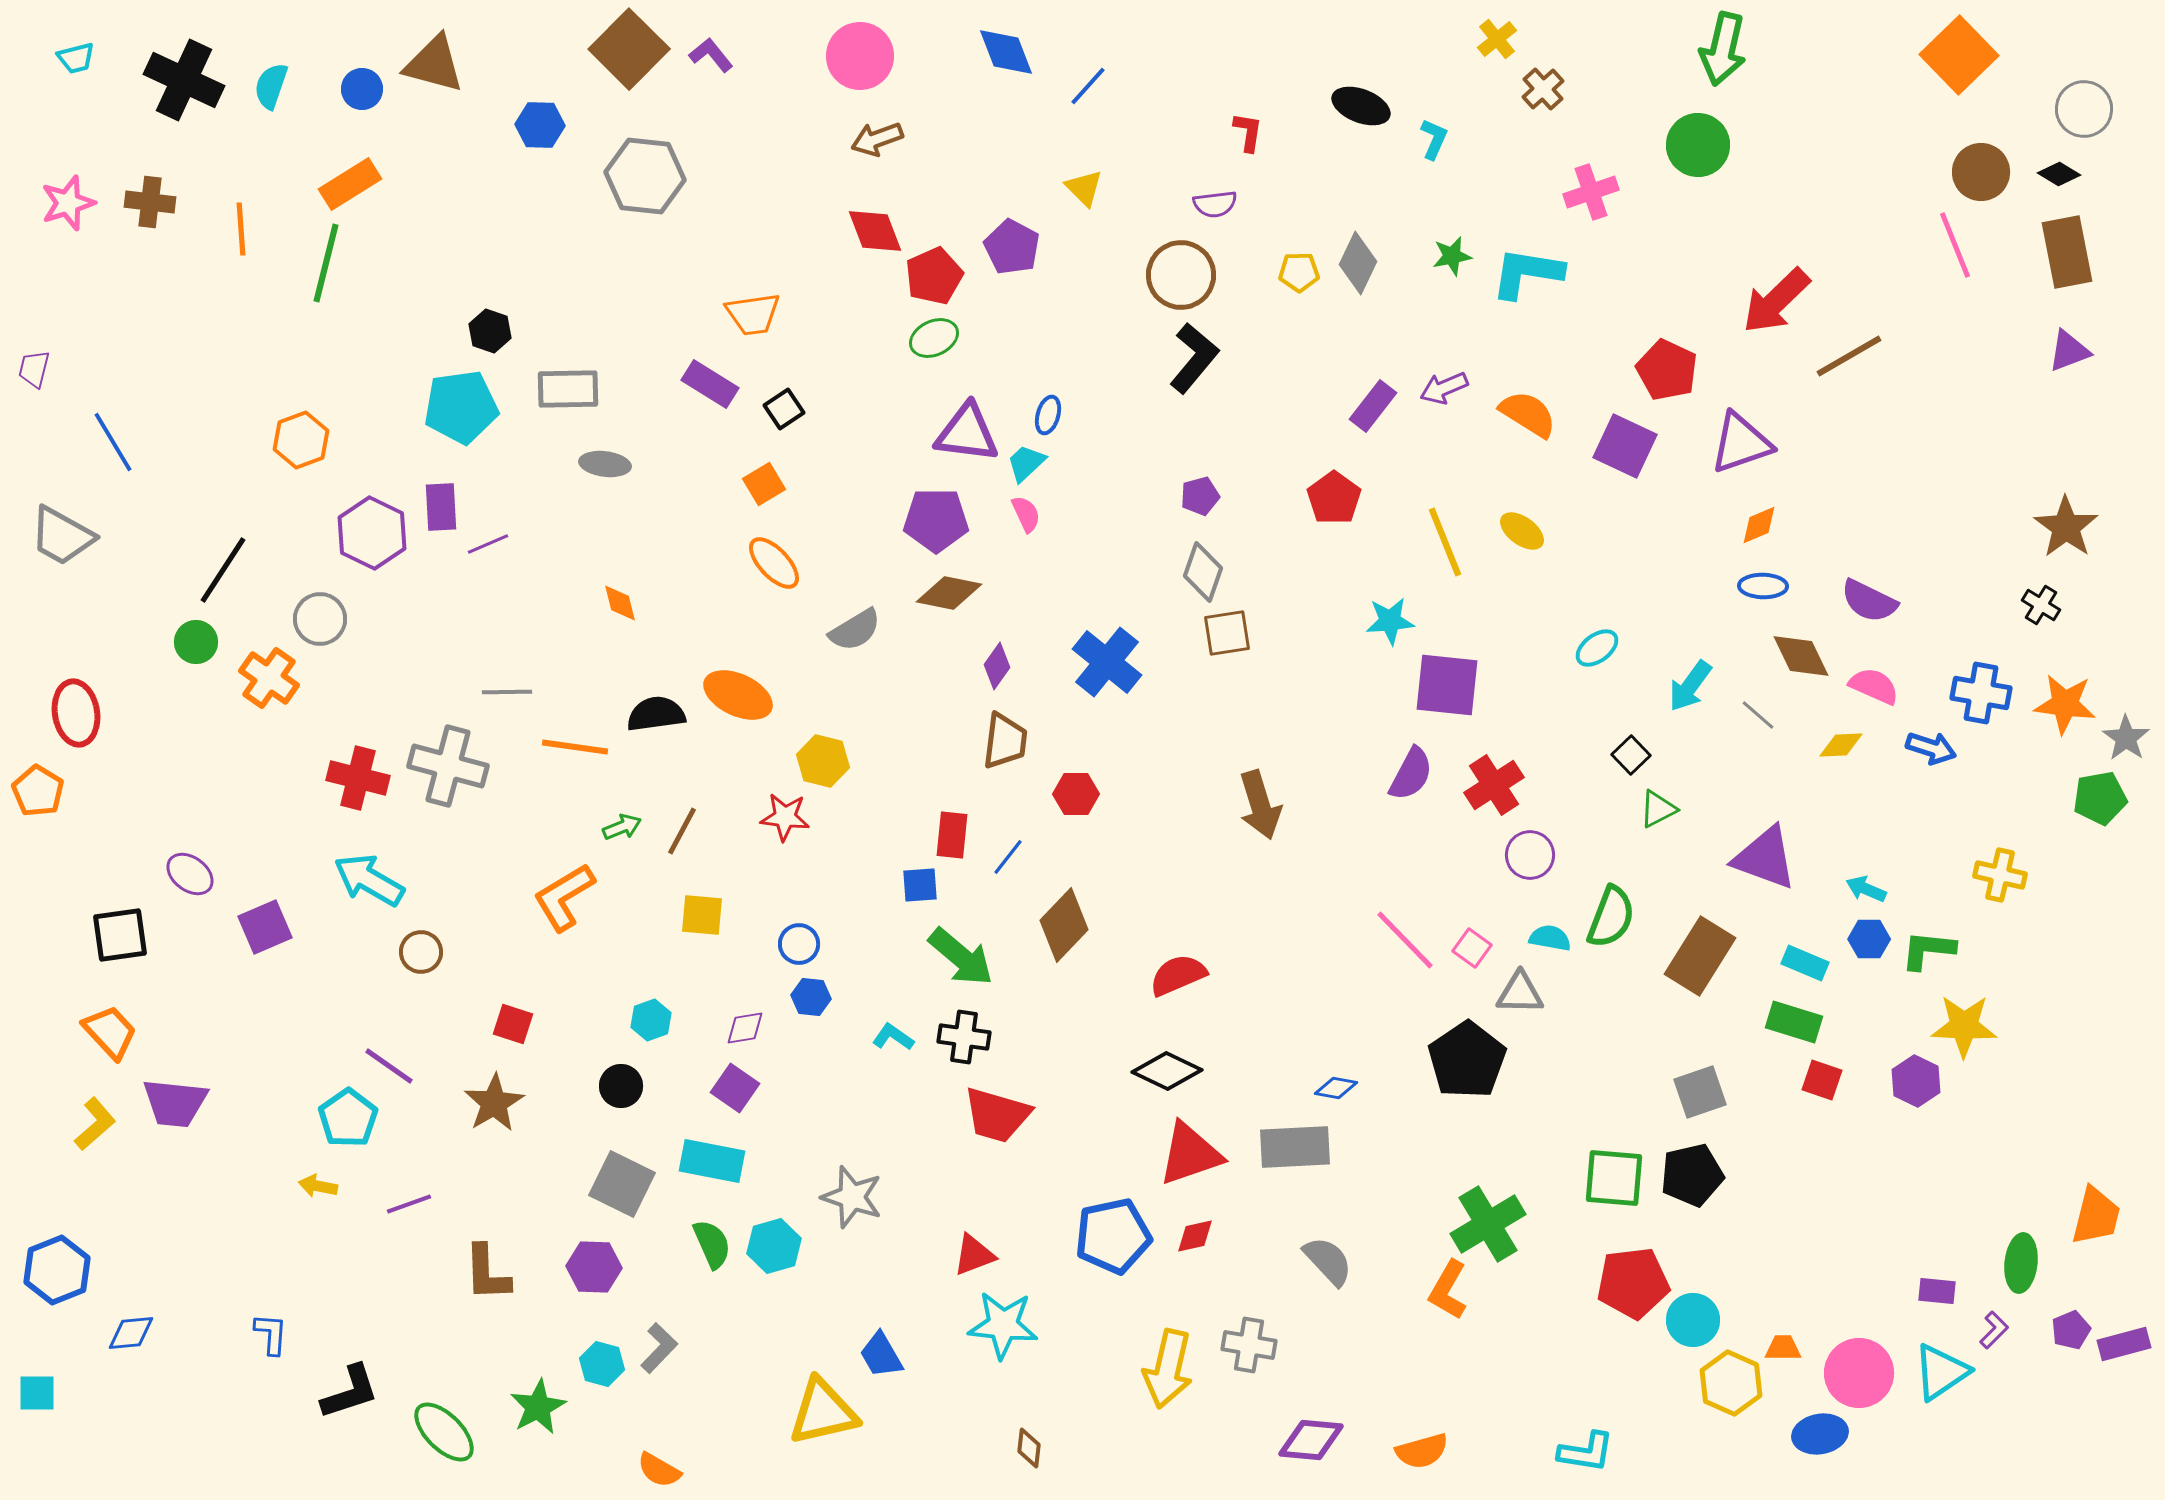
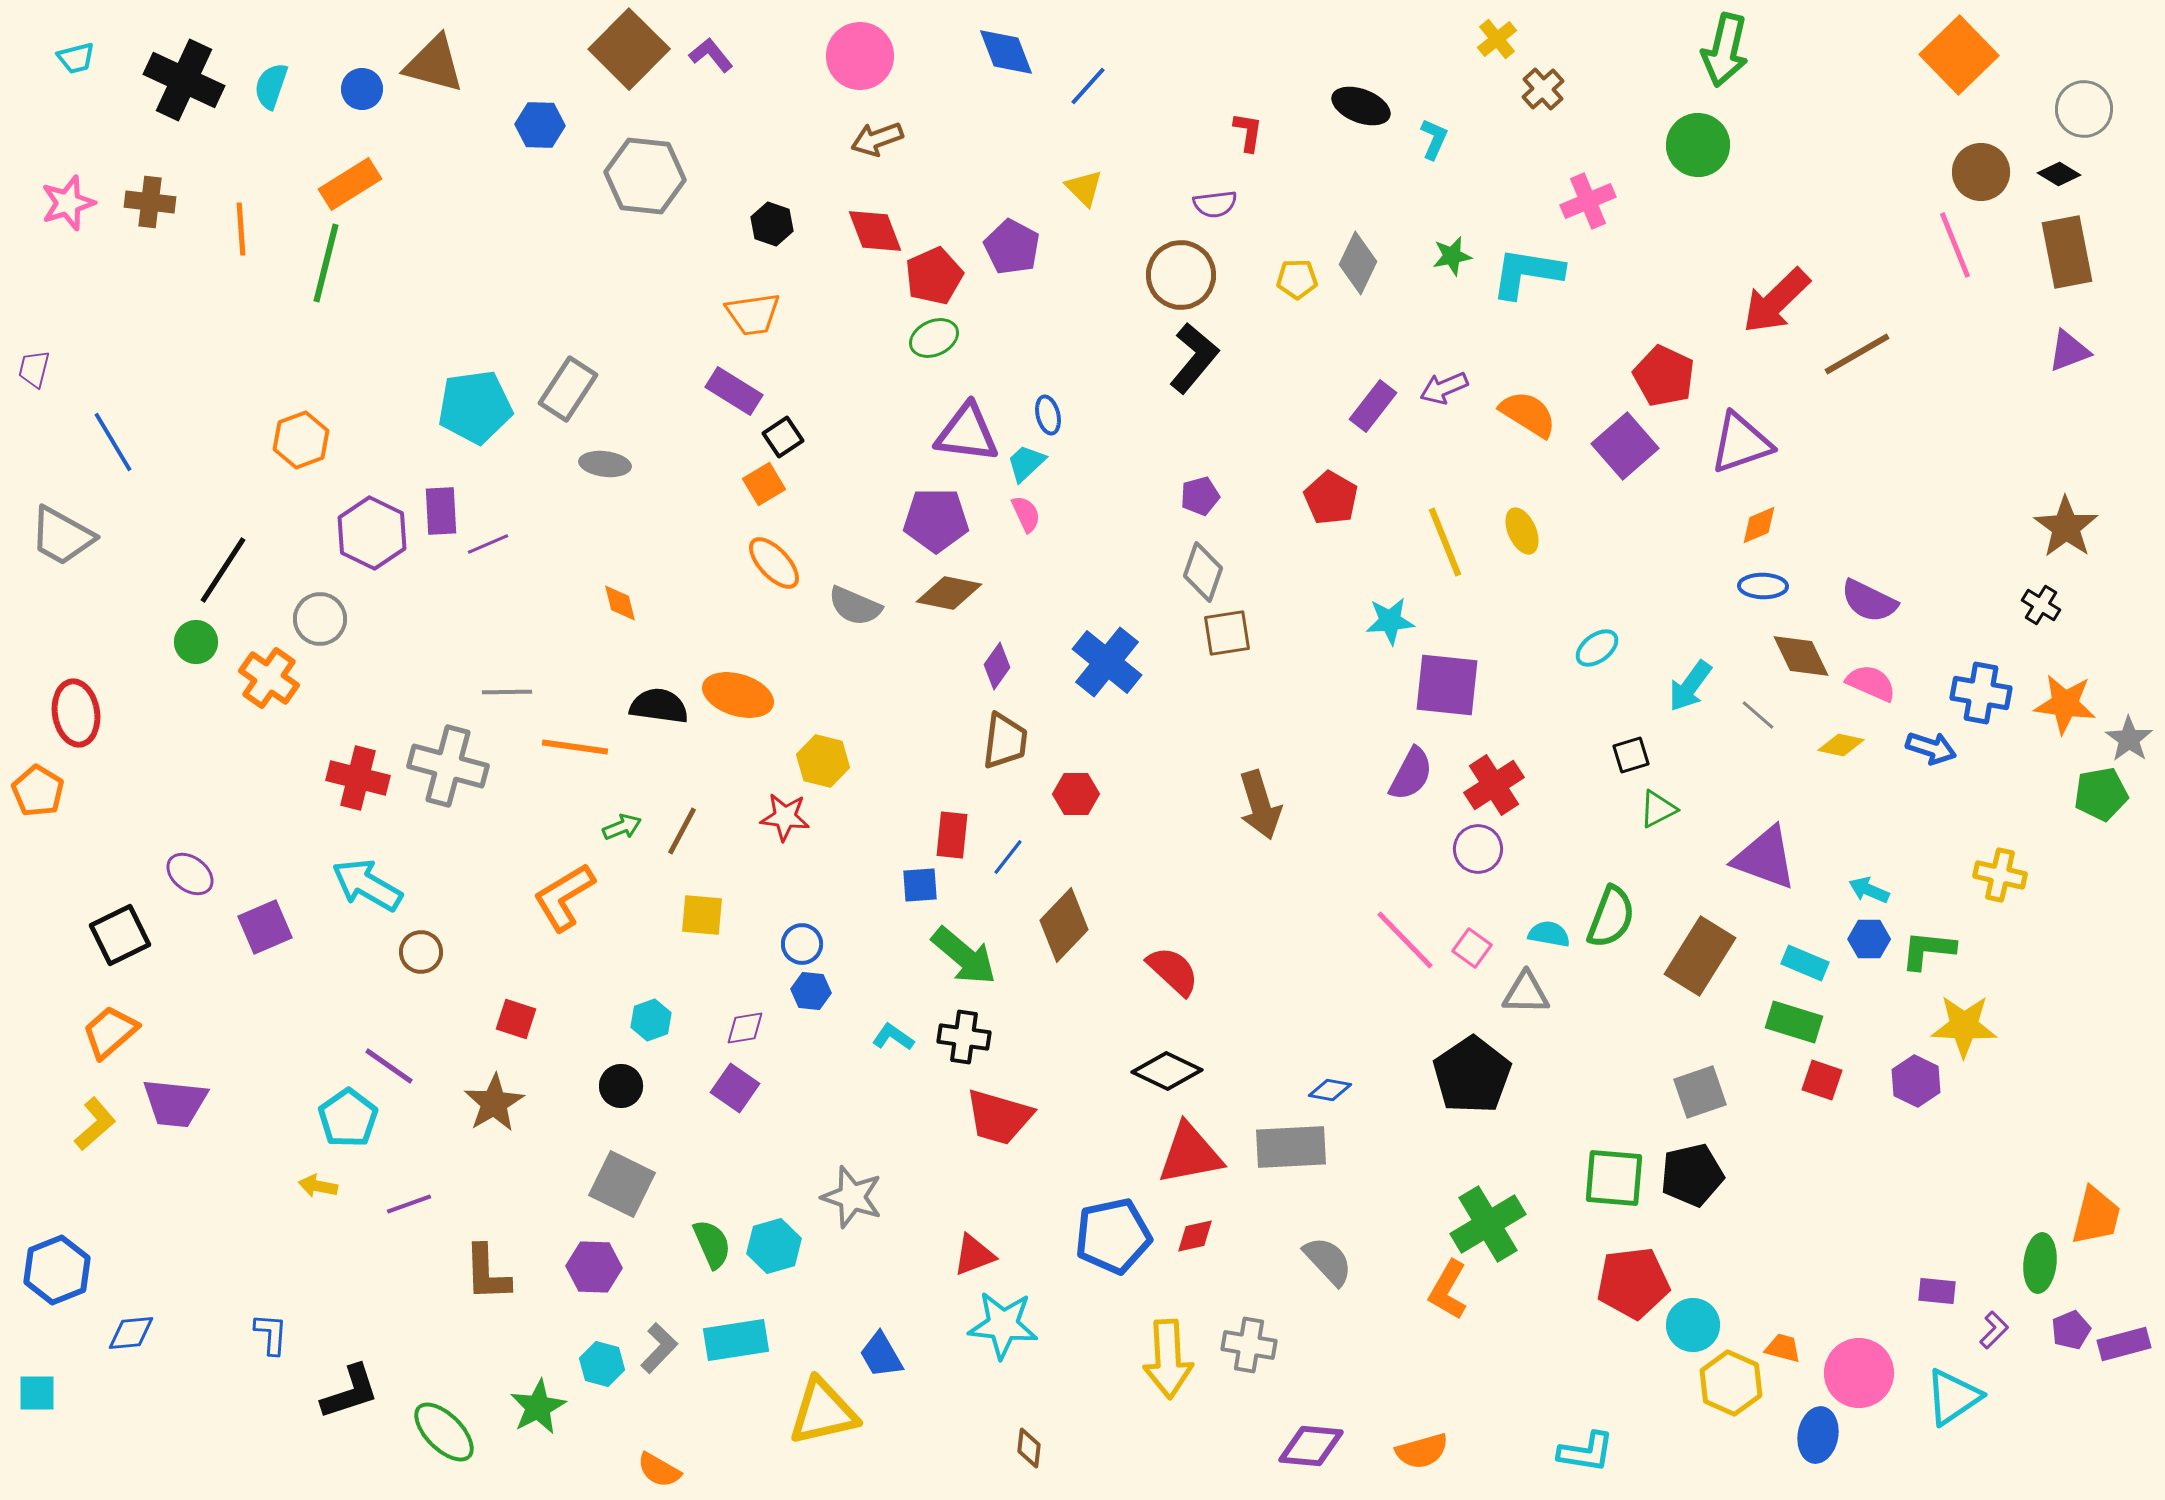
green arrow at (1723, 49): moved 2 px right, 1 px down
pink cross at (1591, 192): moved 3 px left, 9 px down; rotated 4 degrees counterclockwise
yellow pentagon at (1299, 272): moved 2 px left, 7 px down
black hexagon at (490, 331): moved 282 px right, 107 px up
brown line at (1849, 356): moved 8 px right, 2 px up
red pentagon at (1667, 370): moved 3 px left, 6 px down
purple rectangle at (710, 384): moved 24 px right, 7 px down
gray rectangle at (568, 389): rotated 56 degrees counterclockwise
cyan pentagon at (461, 407): moved 14 px right
black square at (784, 409): moved 1 px left, 28 px down
blue ellipse at (1048, 415): rotated 30 degrees counterclockwise
purple square at (1625, 446): rotated 24 degrees clockwise
red pentagon at (1334, 498): moved 3 px left; rotated 6 degrees counterclockwise
purple rectangle at (441, 507): moved 4 px down
yellow ellipse at (1522, 531): rotated 30 degrees clockwise
gray semicircle at (855, 630): moved 24 px up; rotated 54 degrees clockwise
pink semicircle at (1874, 686): moved 3 px left, 3 px up
orange ellipse at (738, 695): rotated 8 degrees counterclockwise
black semicircle at (656, 714): moved 3 px right, 8 px up; rotated 16 degrees clockwise
gray star at (2126, 738): moved 3 px right, 1 px down
yellow diamond at (1841, 745): rotated 15 degrees clockwise
black square at (1631, 755): rotated 27 degrees clockwise
green pentagon at (2100, 798): moved 1 px right, 4 px up
purple circle at (1530, 855): moved 52 px left, 6 px up
cyan arrow at (369, 880): moved 2 px left, 5 px down
cyan arrow at (1866, 889): moved 3 px right, 1 px down
black square at (120, 935): rotated 18 degrees counterclockwise
cyan semicircle at (1550, 938): moved 1 px left, 4 px up
blue circle at (799, 944): moved 3 px right
green arrow at (961, 957): moved 3 px right, 1 px up
red semicircle at (1178, 975): moved 5 px left, 4 px up; rotated 66 degrees clockwise
gray triangle at (1520, 993): moved 6 px right
blue hexagon at (811, 997): moved 6 px up
red square at (513, 1024): moved 3 px right, 5 px up
orange trapezoid at (110, 1032): rotated 88 degrees counterclockwise
black pentagon at (1467, 1060): moved 5 px right, 15 px down
blue diamond at (1336, 1088): moved 6 px left, 2 px down
red trapezoid at (997, 1115): moved 2 px right, 2 px down
gray rectangle at (1295, 1147): moved 4 px left
red triangle at (1190, 1154): rotated 8 degrees clockwise
cyan rectangle at (712, 1161): moved 24 px right, 179 px down; rotated 20 degrees counterclockwise
green ellipse at (2021, 1263): moved 19 px right
cyan circle at (1693, 1320): moved 5 px down
orange trapezoid at (1783, 1348): rotated 15 degrees clockwise
yellow arrow at (1168, 1369): moved 10 px up; rotated 16 degrees counterclockwise
cyan triangle at (1941, 1372): moved 12 px right, 25 px down
blue ellipse at (1820, 1434): moved 2 px left, 1 px down; rotated 70 degrees counterclockwise
purple diamond at (1311, 1440): moved 6 px down
